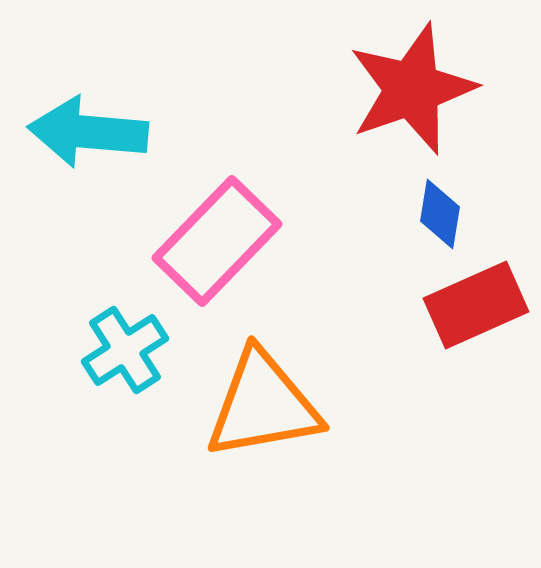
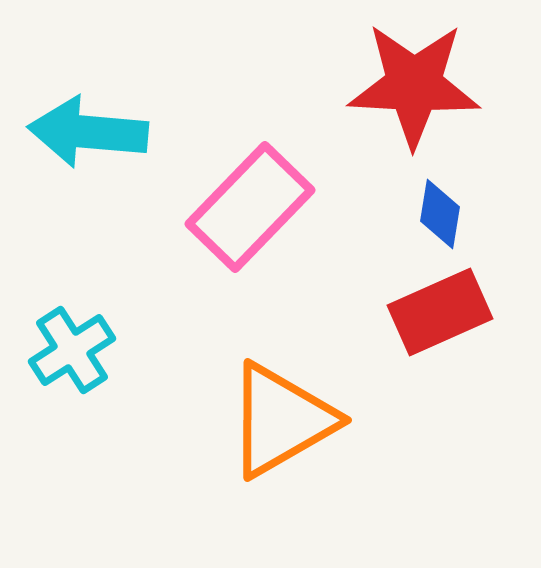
red star: moved 2 px right, 4 px up; rotated 22 degrees clockwise
pink rectangle: moved 33 px right, 34 px up
red rectangle: moved 36 px left, 7 px down
cyan cross: moved 53 px left
orange triangle: moved 18 px right, 15 px down; rotated 20 degrees counterclockwise
